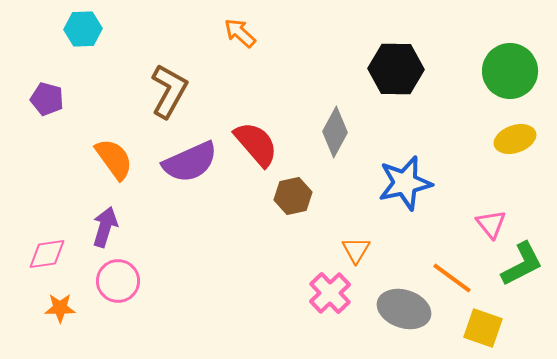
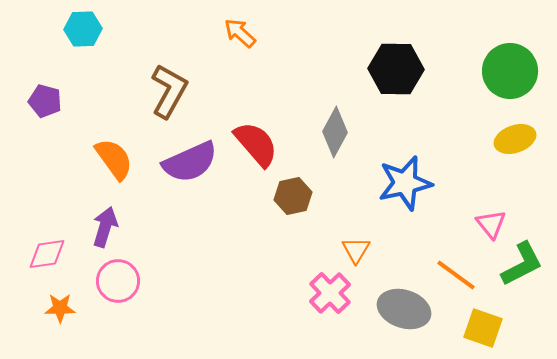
purple pentagon: moved 2 px left, 2 px down
orange line: moved 4 px right, 3 px up
